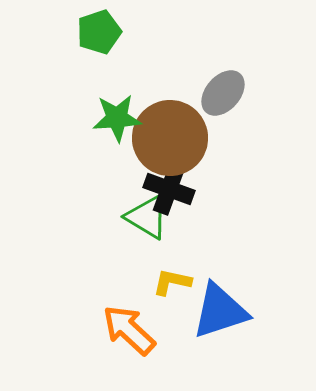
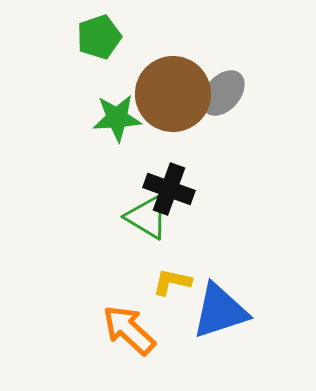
green pentagon: moved 5 px down
brown circle: moved 3 px right, 44 px up
